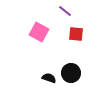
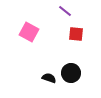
pink square: moved 10 px left
